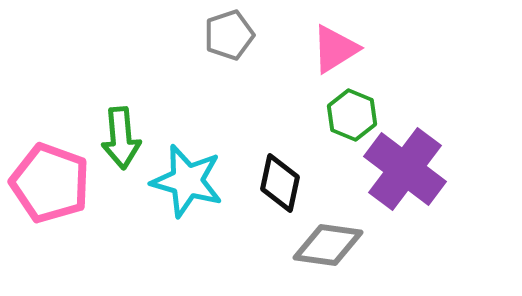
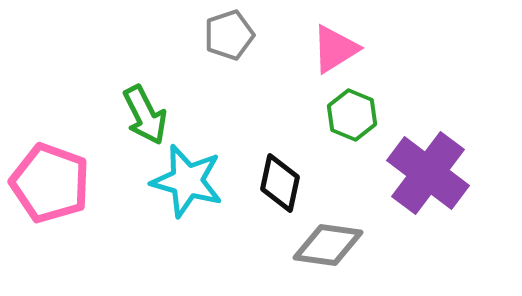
green arrow: moved 24 px right, 23 px up; rotated 22 degrees counterclockwise
purple cross: moved 23 px right, 4 px down
